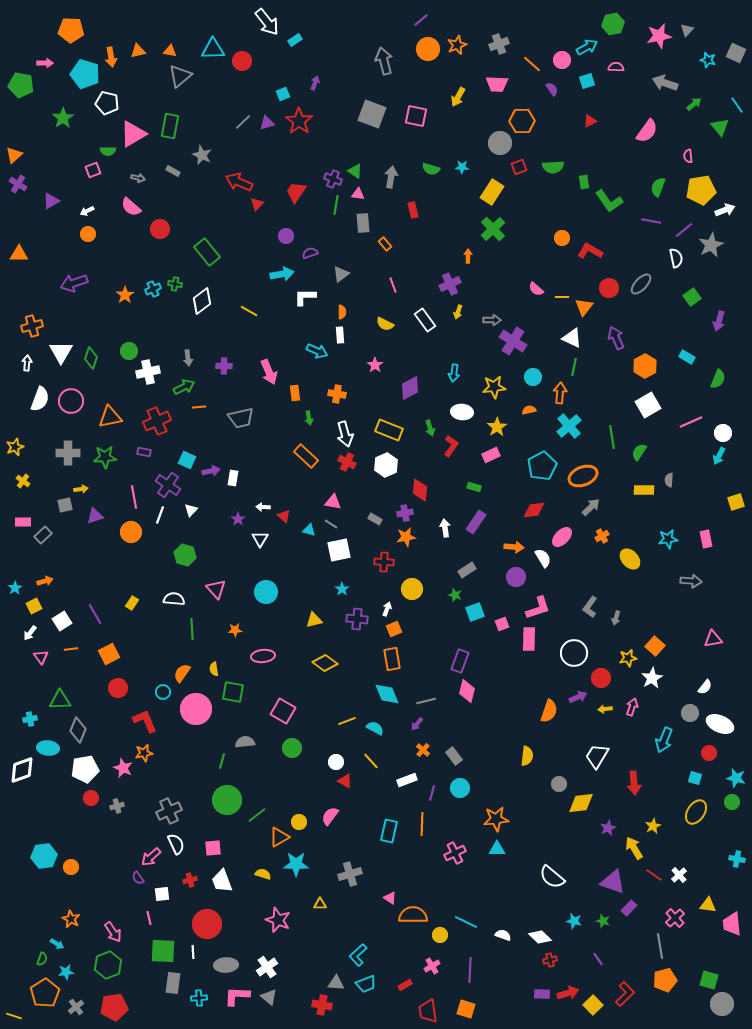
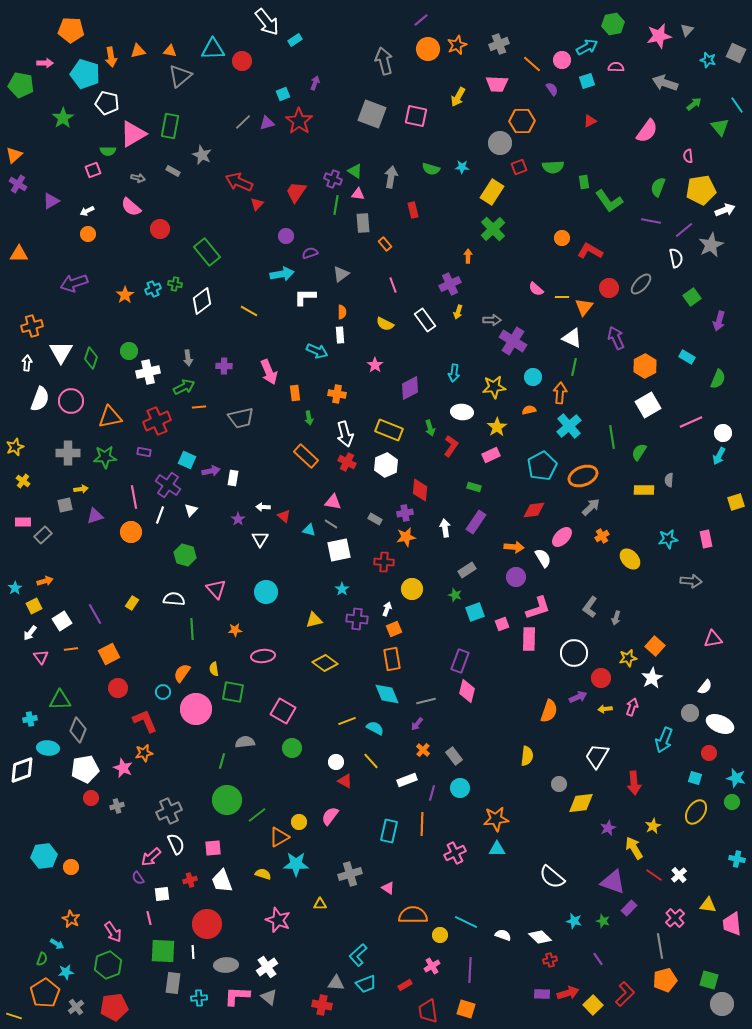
pink triangle at (390, 898): moved 2 px left, 10 px up
